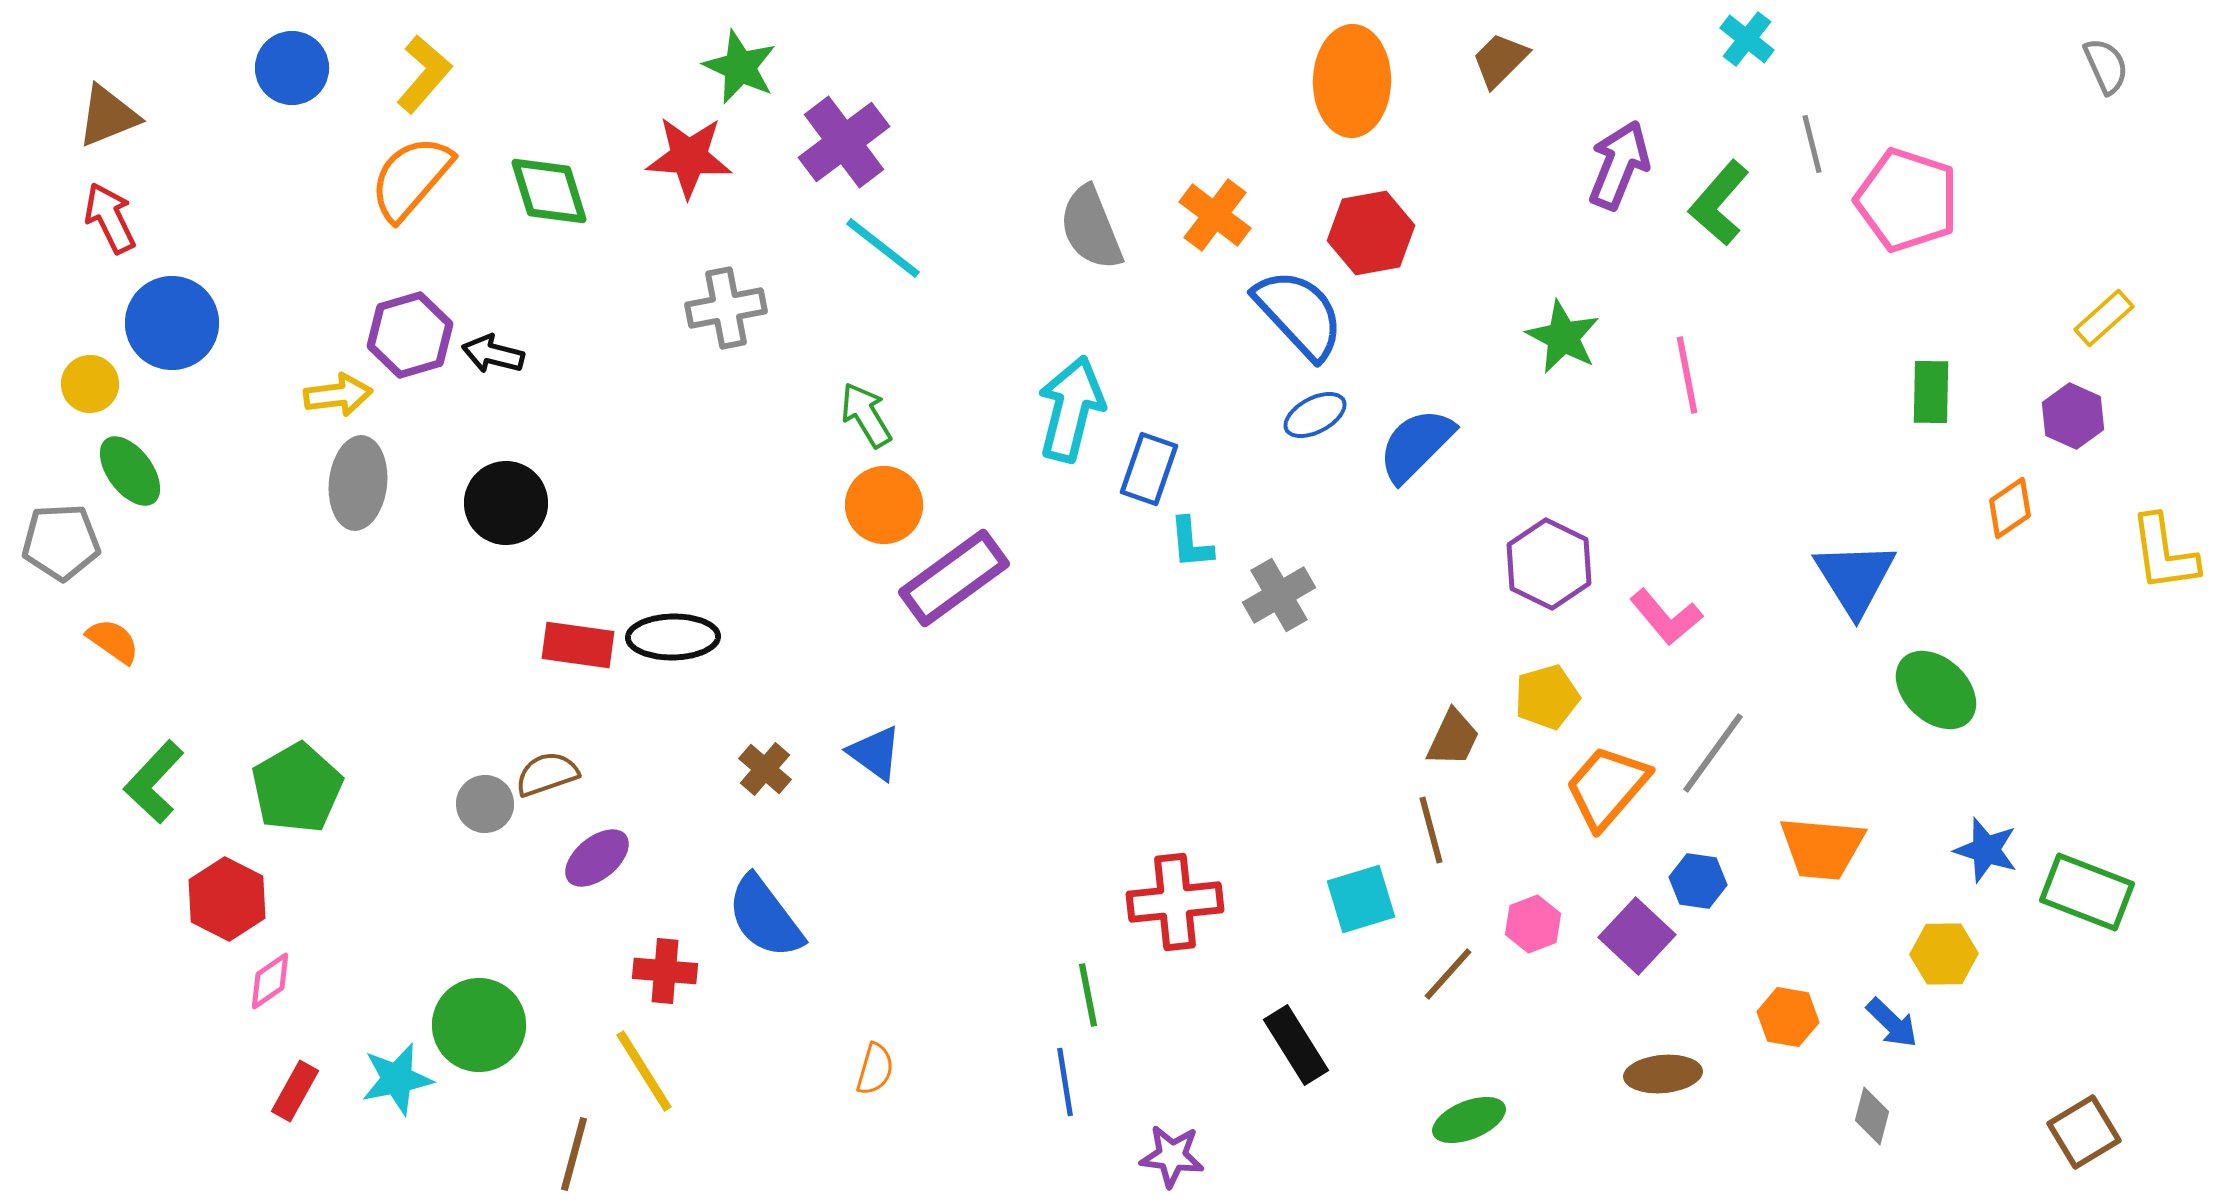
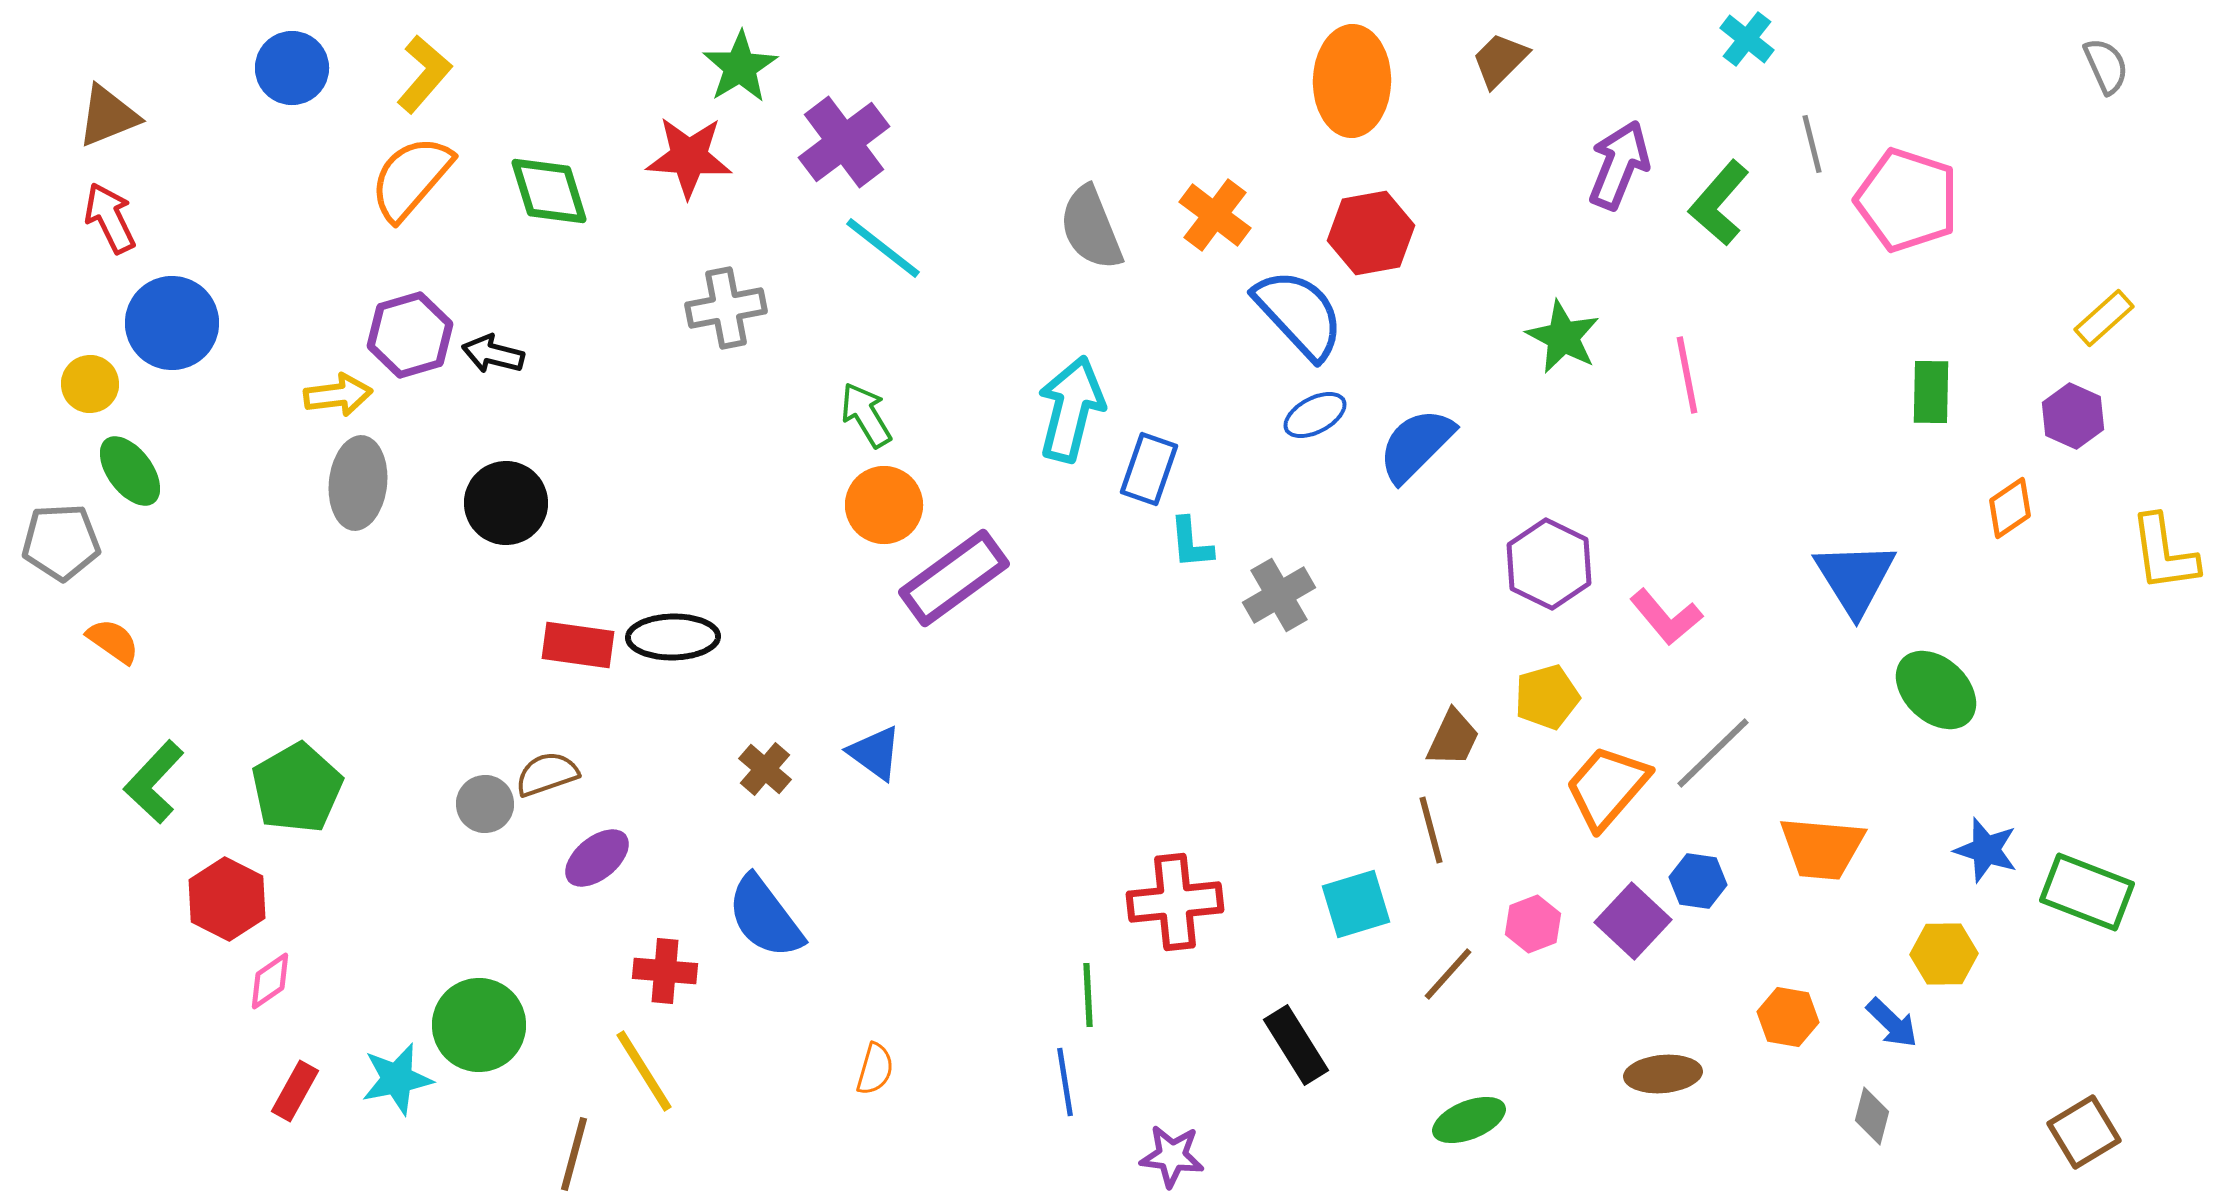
green star at (740, 67): rotated 16 degrees clockwise
gray line at (1713, 753): rotated 10 degrees clockwise
cyan square at (1361, 899): moved 5 px left, 5 px down
purple square at (1637, 936): moved 4 px left, 15 px up
green line at (1088, 995): rotated 8 degrees clockwise
